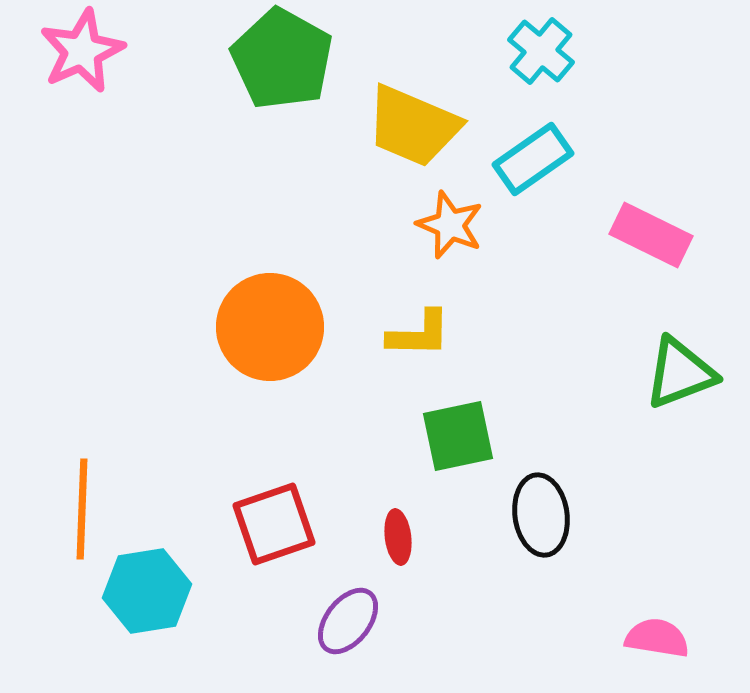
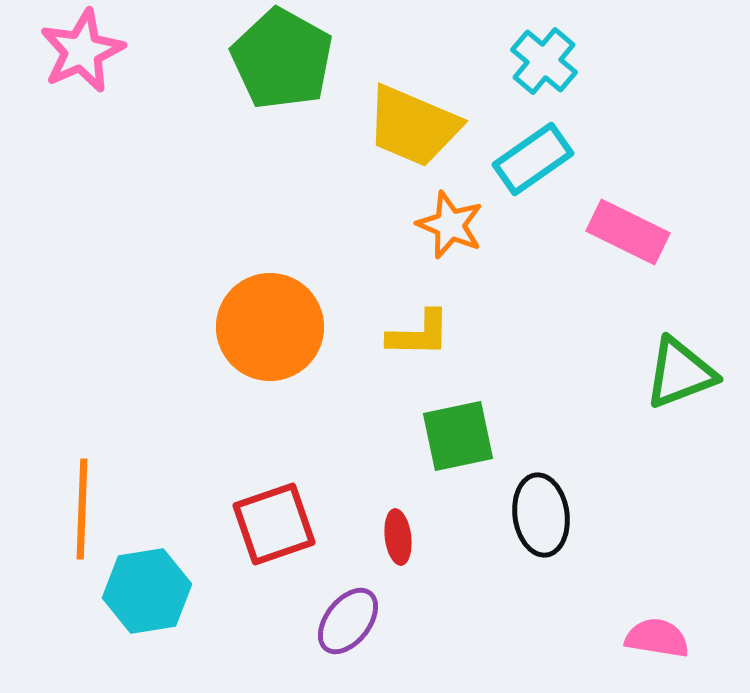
cyan cross: moved 3 px right, 10 px down
pink rectangle: moved 23 px left, 3 px up
